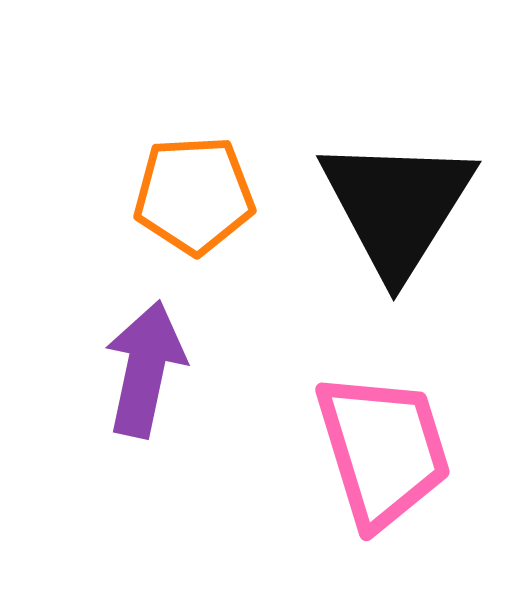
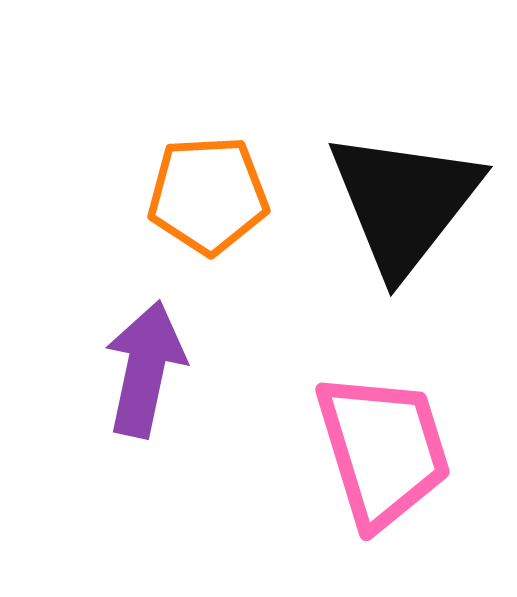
orange pentagon: moved 14 px right
black triangle: moved 7 px right, 4 px up; rotated 6 degrees clockwise
